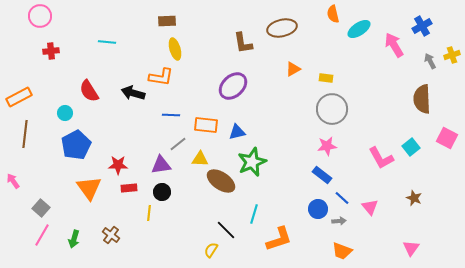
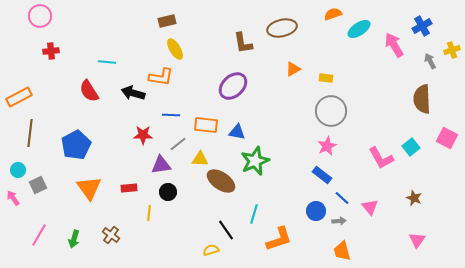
orange semicircle at (333, 14): rotated 84 degrees clockwise
brown rectangle at (167, 21): rotated 12 degrees counterclockwise
cyan line at (107, 42): moved 20 px down
yellow ellipse at (175, 49): rotated 15 degrees counterclockwise
yellow cross at (452, 55): moved 5 px up
gray circle at (332, 109): moved 1 px left, 2 px down
cyan circle at (65, 113): moved 47 px left, 57 px down
blue triangle at (237, 132): rotated 24 degrees clockwise
brown line at (25, 134): moved 5 px right, 1 px up
pink star at (327, 146): rotated 18 degrees counterclockwise
green star at (252, 162): moved 3 px right, 1 px up
red star at (118, 165): moved 25 px right, 30 px up
pink arrow at (13, 181): moved 17 px down
black circle at (162, 192): moved 6 px right
gray square at (41, 208): moved 3 px left, 23 px up; rotated 24 degrees clockwise
blue circle at (318, 209): moved 2 px left, 2 px down
black line at (226, 230): rotated 10 degrees clockwise
pink line at (42, 235): moved 3 px left
pink triangle at (411, 248): moved 6 px right, 8 px up
yellow semicircle at (211, 250): rotated 42 degrees clockwise
orange trapezoid at (342, 251): rotated 55 degrees clockwise
